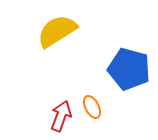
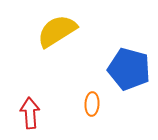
orange ellipse: moved 3 px up; rotated 30 degrees clockwise
red arrow: moved 31 px left, 3 px up; rotated 24 degrees counterclockwise
